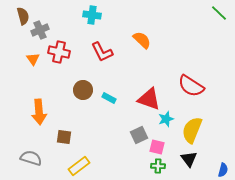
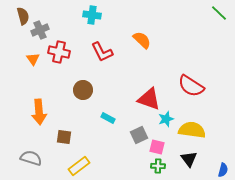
cyan rectangle: moved 1 px left, 20 px down
yellow semicircle: rotated 76 degrees clockwise
